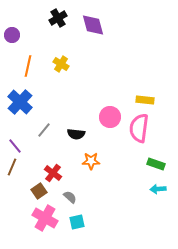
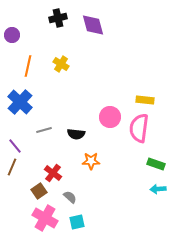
black cross: rotated 18 degrees clockwise
gray line: rotated 35 degrees clockwise
